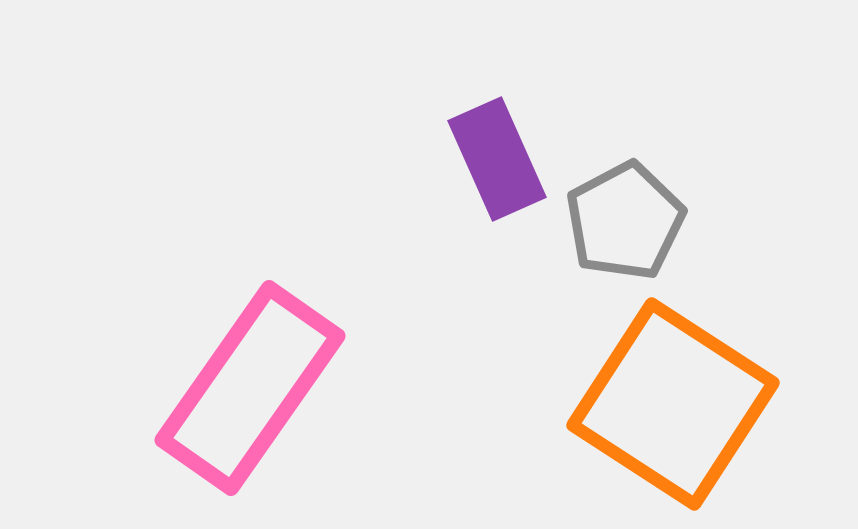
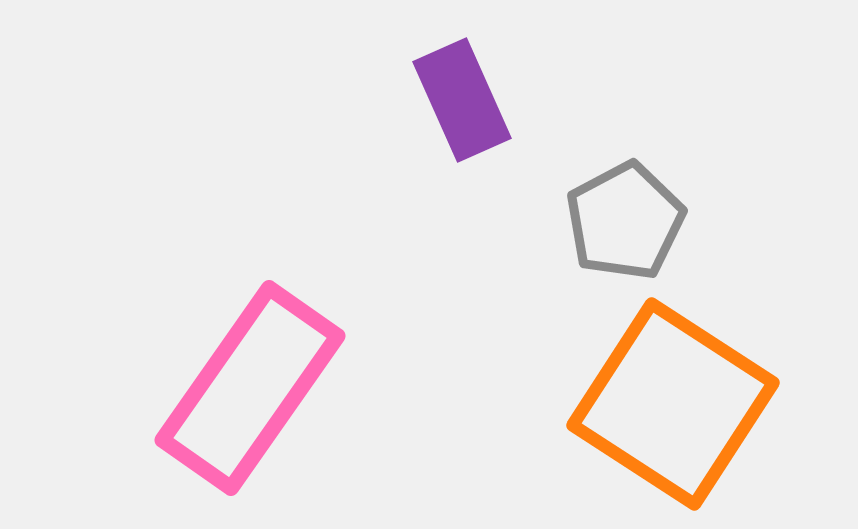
purple rectangle: moved 35 px left, 59 px up
